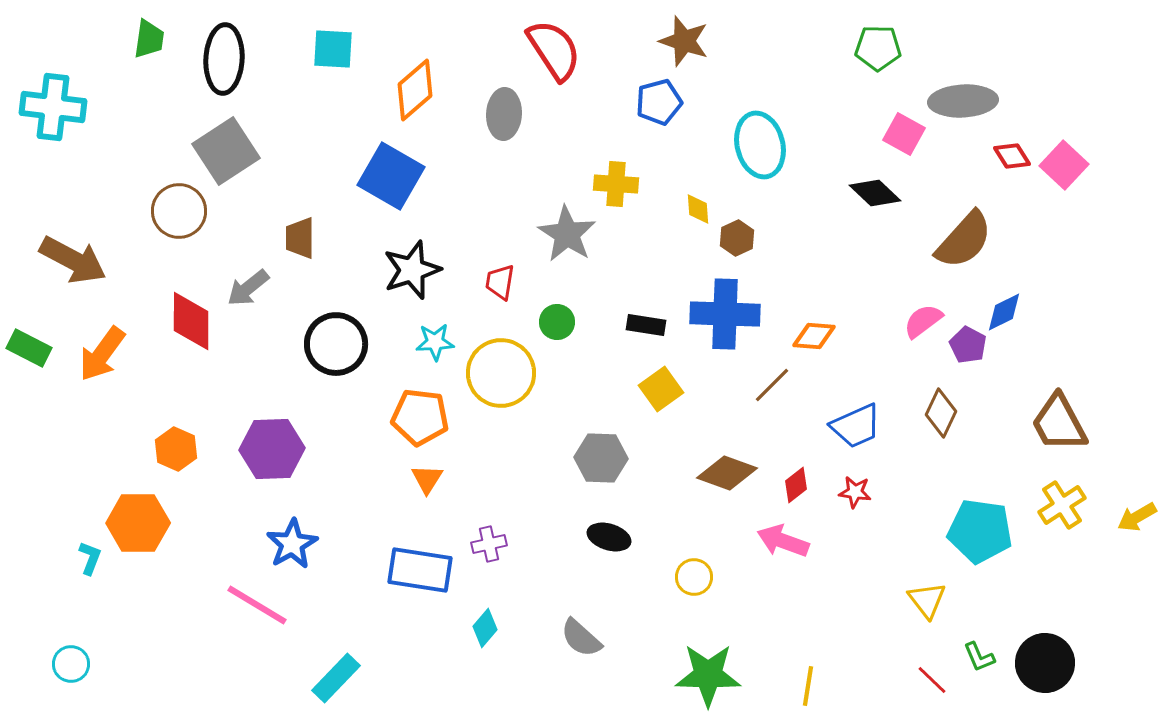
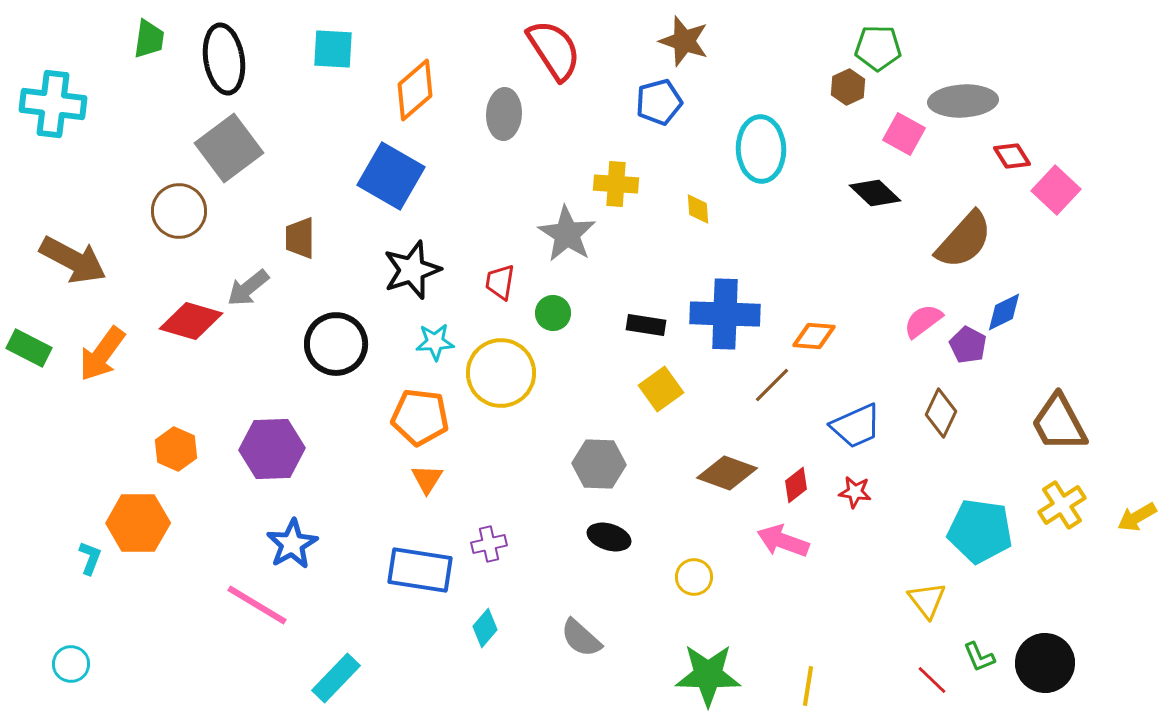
black ellipse at (224, 59): rotated 12 degrees counterclockwise
cyan cross at (53, 107): moved 3 px up
cyan ellipse at (760, 145): moved 1 px right, 4 px down; rotated 12 degrees clockwise
gray square at (226, 151): moved 3 px right, 3 px up; rotated 4 degrees counterclockwise
pink square at (1064, 165): moved 8 px left, 25 px down
brown hexagon at (737, 238): moved 111 px right, 151 px up
red diamond at (191, 321): rotated 74 degrees counterclockwise
green circle at (557, 322): moved 4 px left, 9 px up
gray hexagon at (601, 458): moved 2 px left, 6 px down
